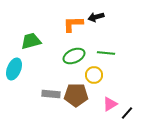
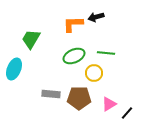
green trapezoid: moved 2 px up; rotated 45 degrees counterclockwise
yellow circle: moved 2 px up
brown pentagon: moved 3 px right, 3 px down
pink triangle: moved 1 px left
